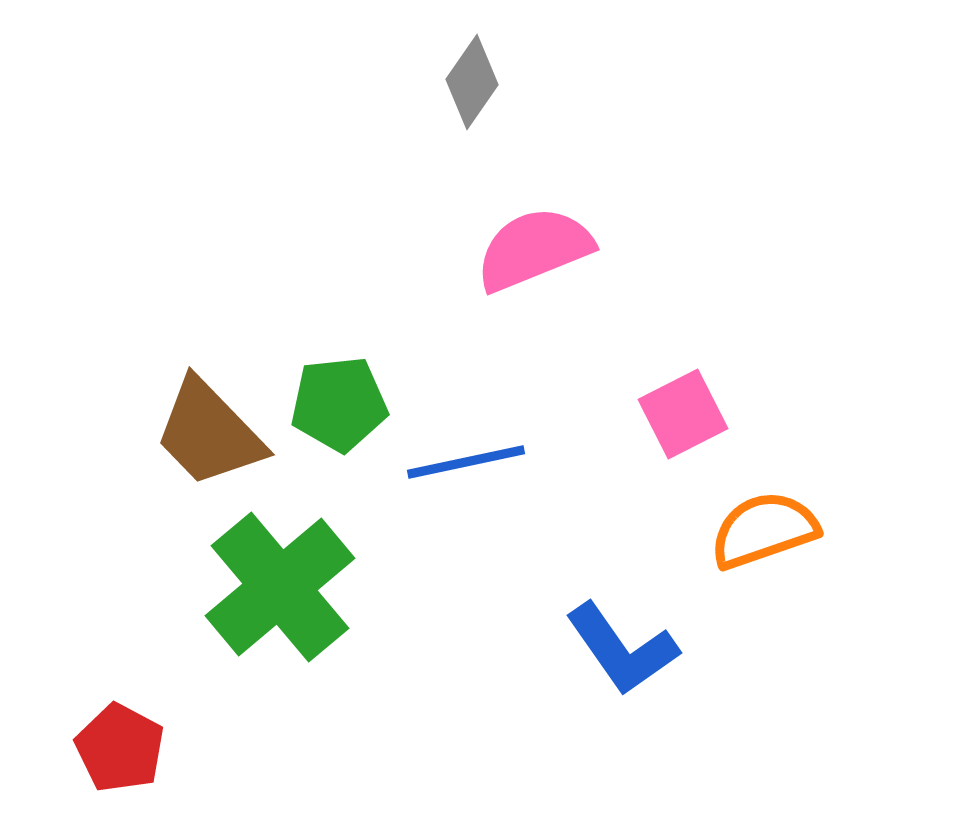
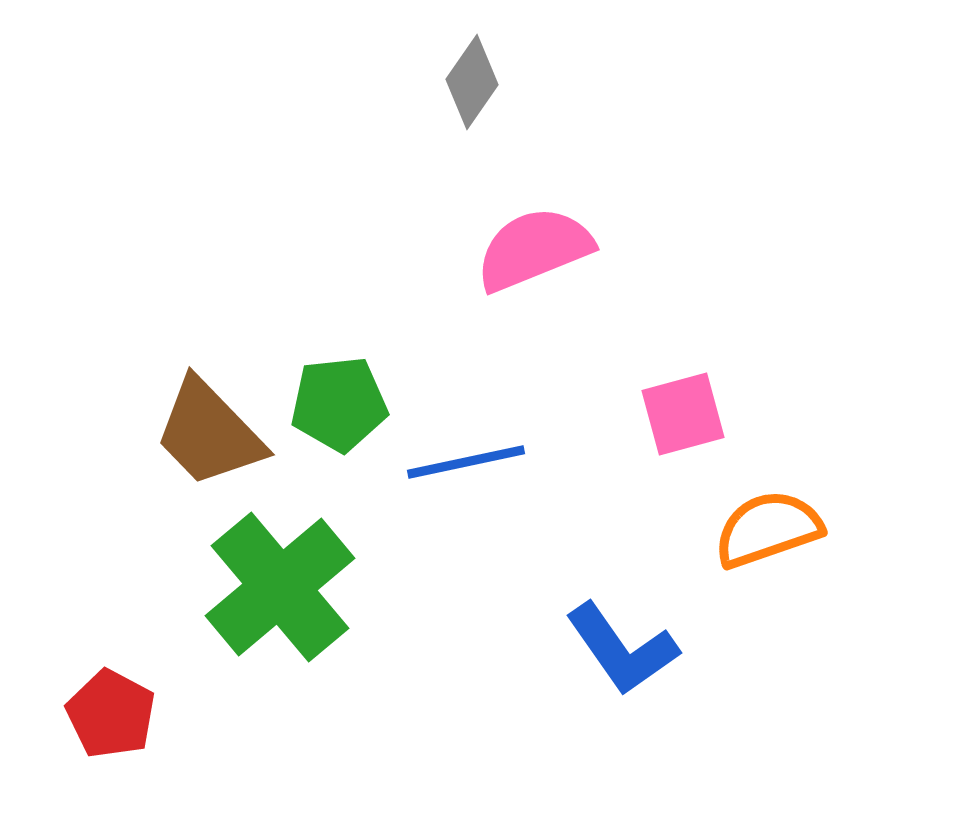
pink square: rotated 12 degrees clockwise
orange semicircle: moved 4 px right, 1 px up
red pentagon: moved 9 px left, 34 px up
